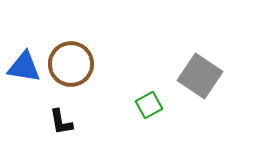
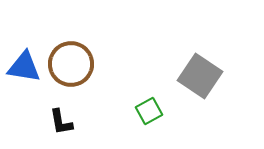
green square: moved 6 px down
